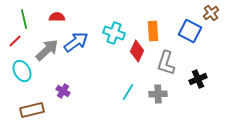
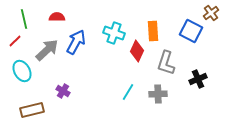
blue square: moved 1 px right
blue arrow: rotated 25 degrees counterclockwise
